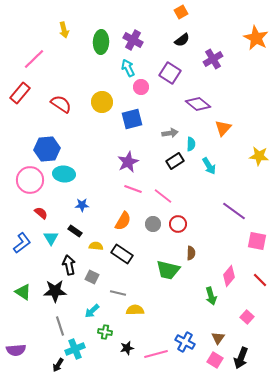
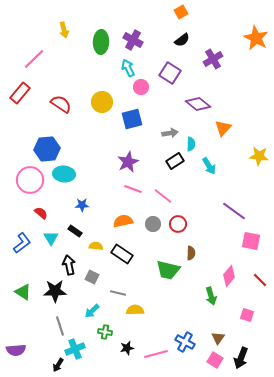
orange semicircle at (123, 221): rotated 132 degrees counterclockwise
pink square at (257, 241): moved 6 px left
pink square at (247, 317): moved 2 px up; rotated 24 degrees counterclockwise
